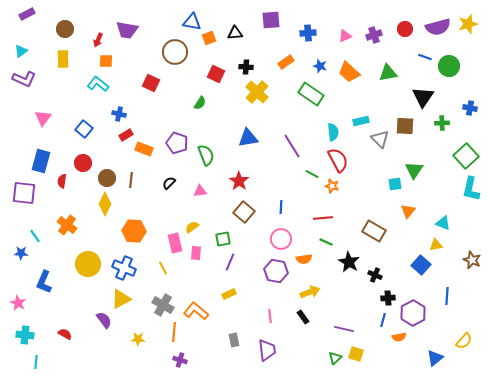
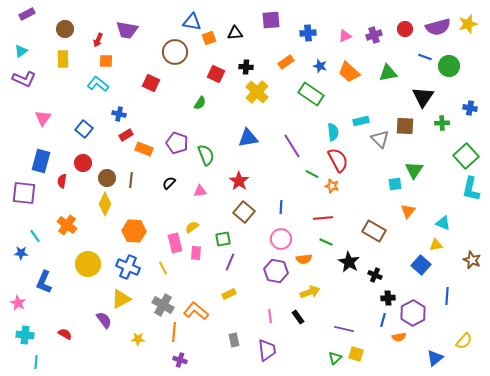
blue cross at (124, 268): moved 4 px right, 1 px up
black rectangle at (303, 317): moved 5 px left
